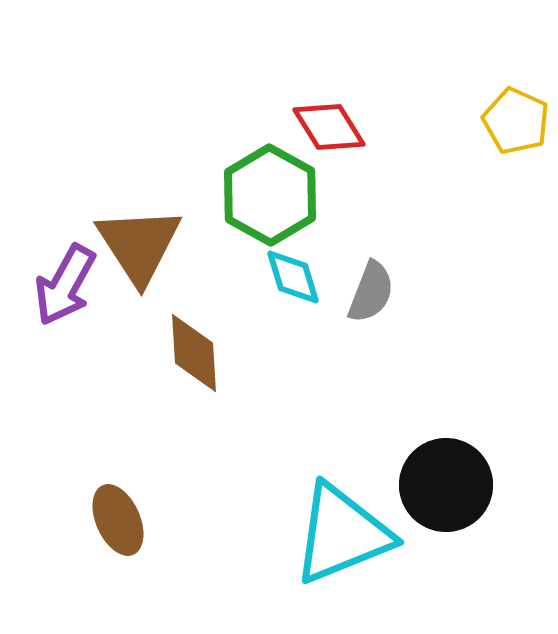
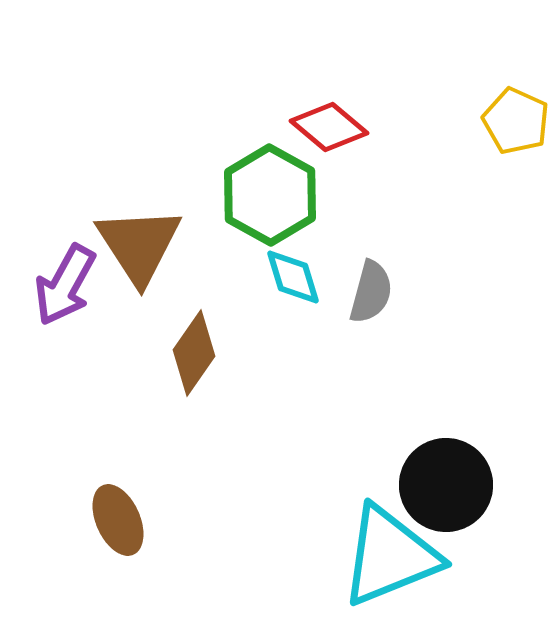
red diamond: rotated 18 degrees counterclockwise
gray semicircle: rotated 6 degrees counterclockwise
brown diamond: rotated 38 degrees clockwise
cyan triangle: moved 48 px right, 22 px down
